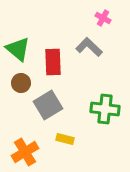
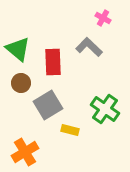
green cross: rotated 28 degrees clockwise
yellow rectangle: moved 5 px right, 9 px up
